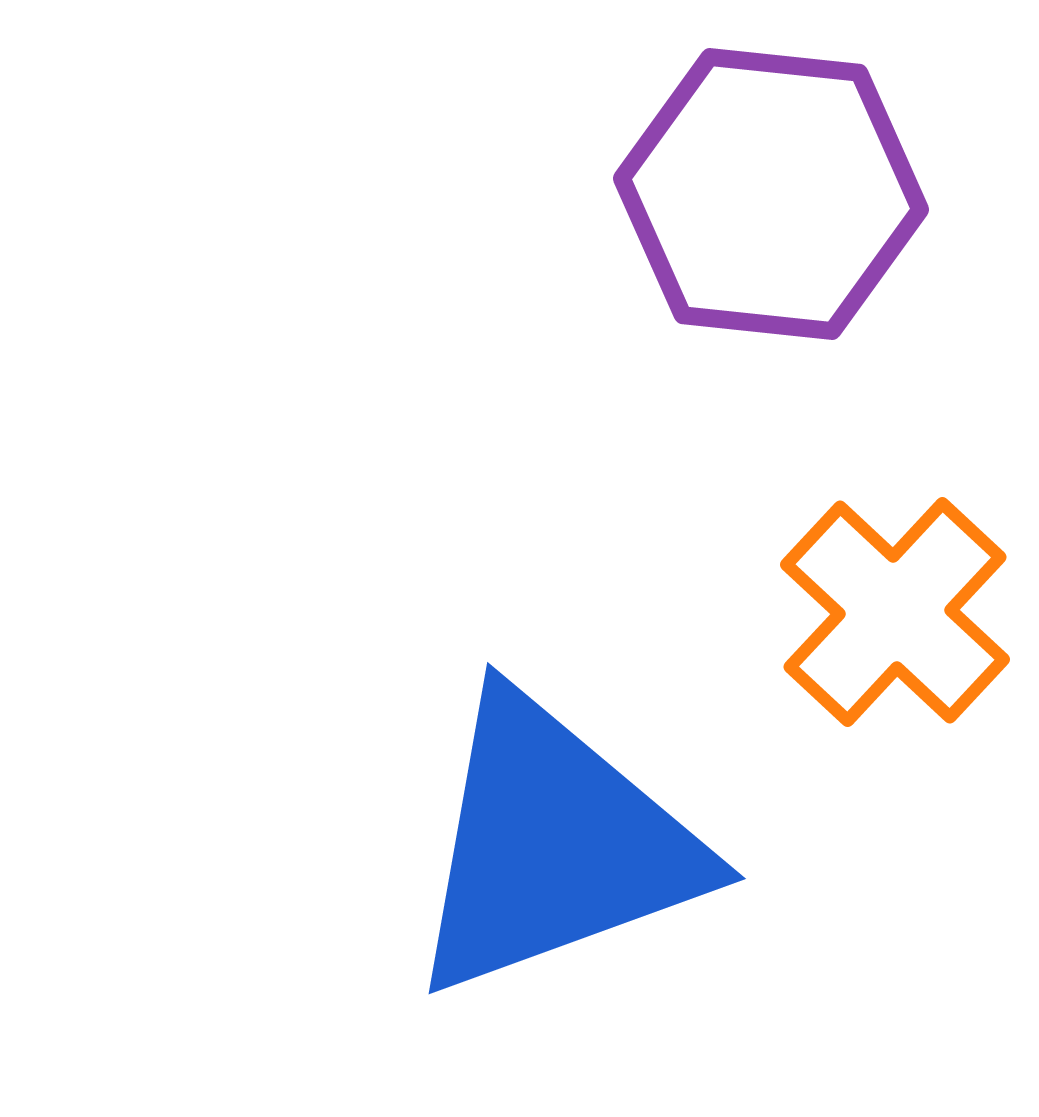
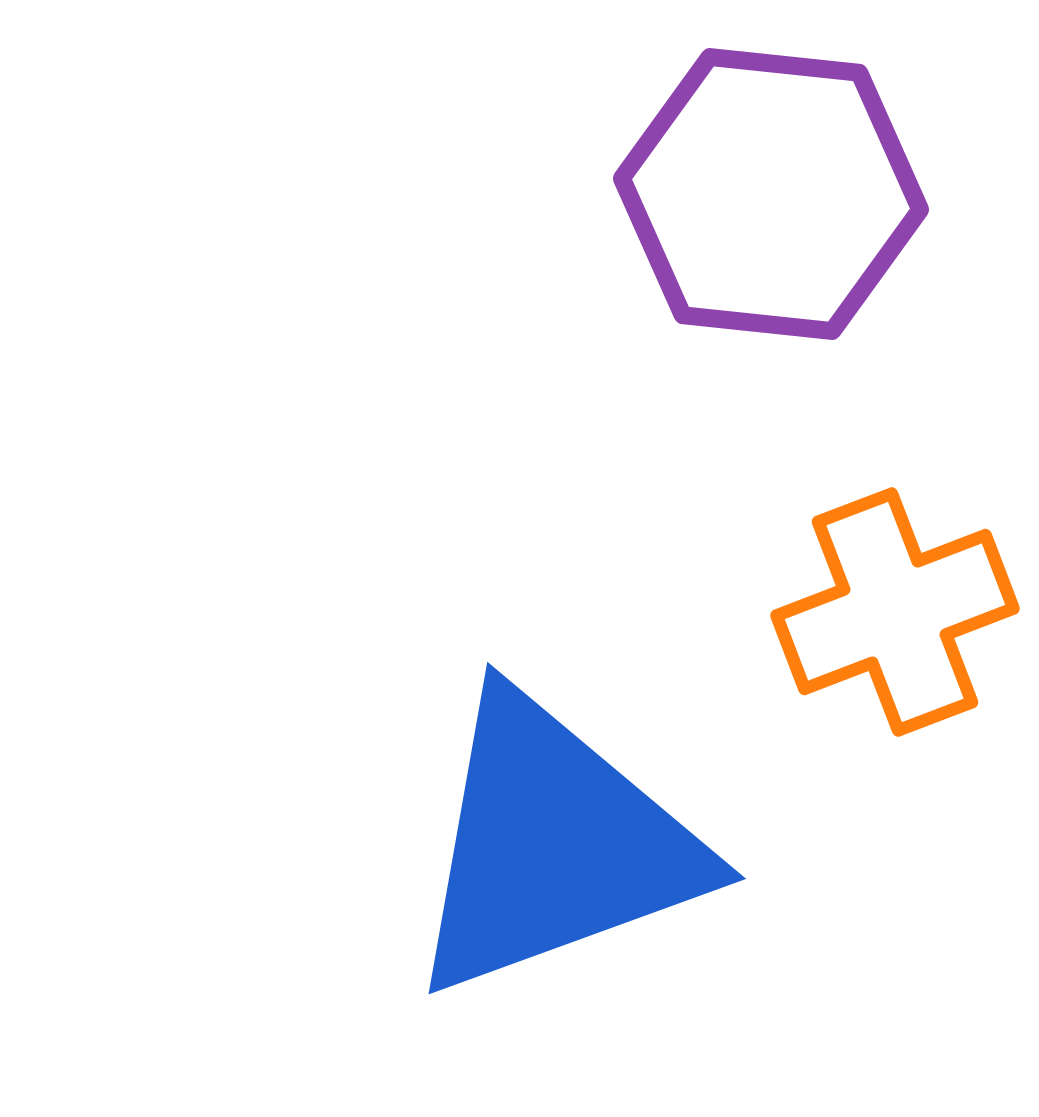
orange cross: rotated 26 degrees clockwise
